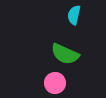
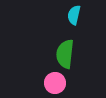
green semicircle: rotated 72 degrees clockwise
